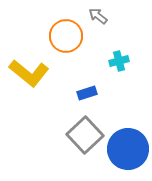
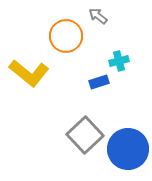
blue rectangle: moved 12 px right, 11 px up
